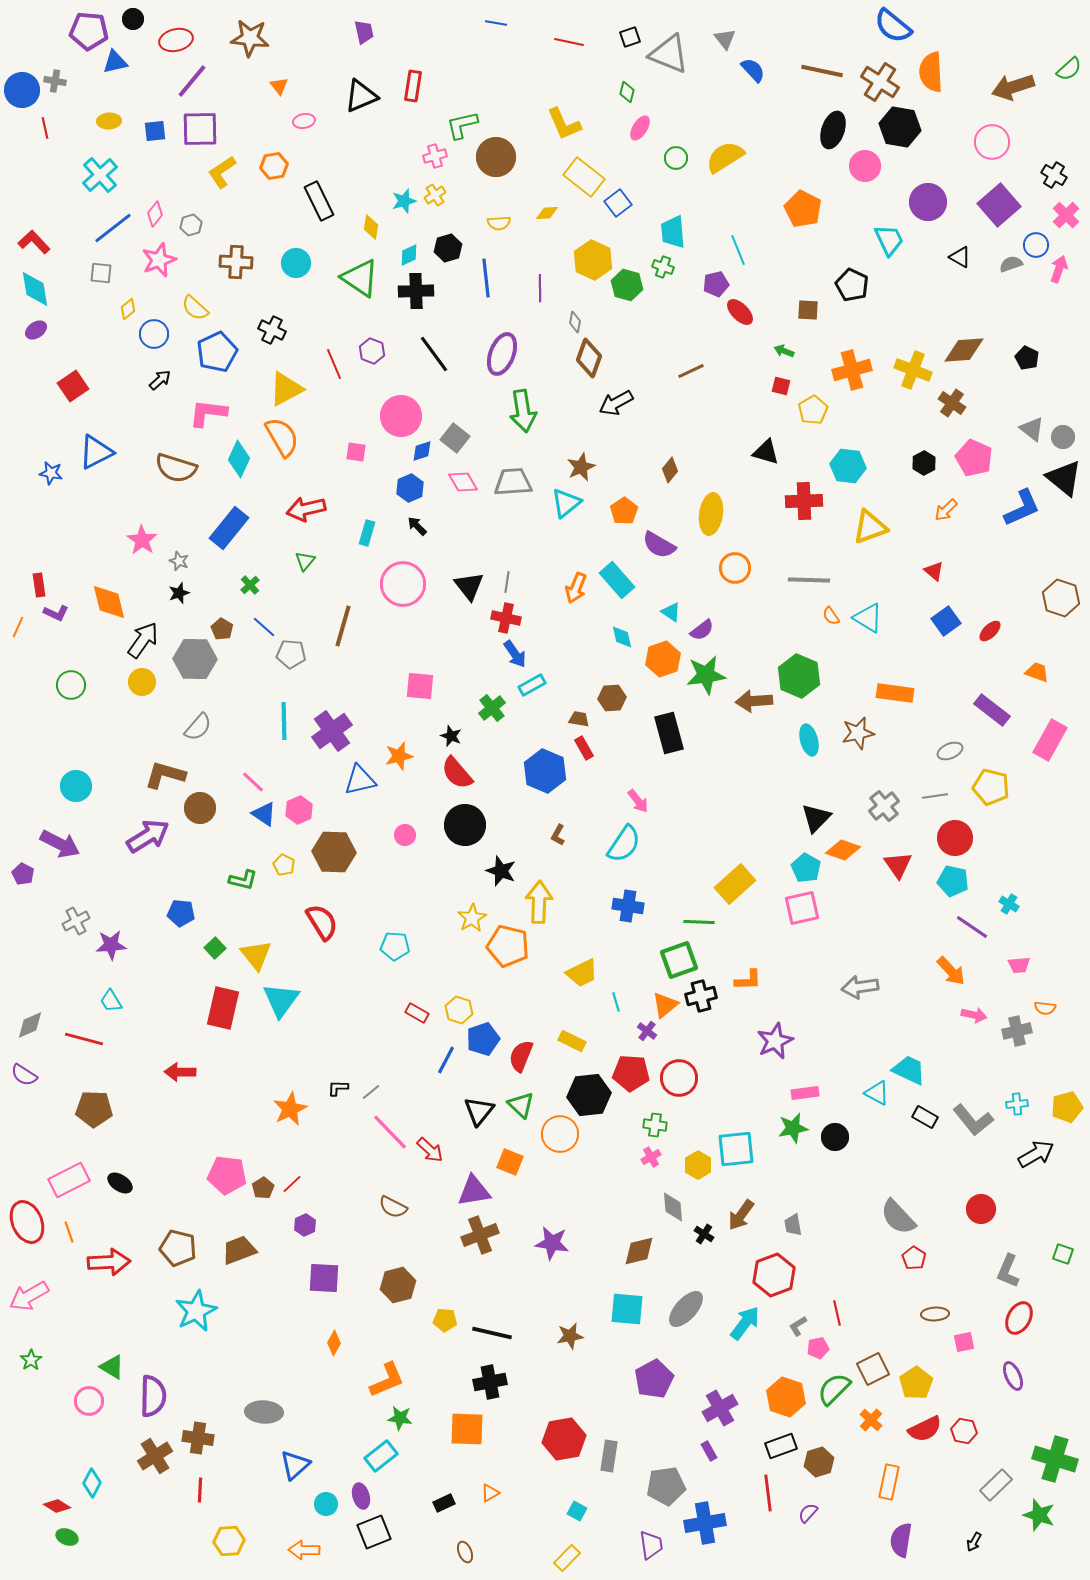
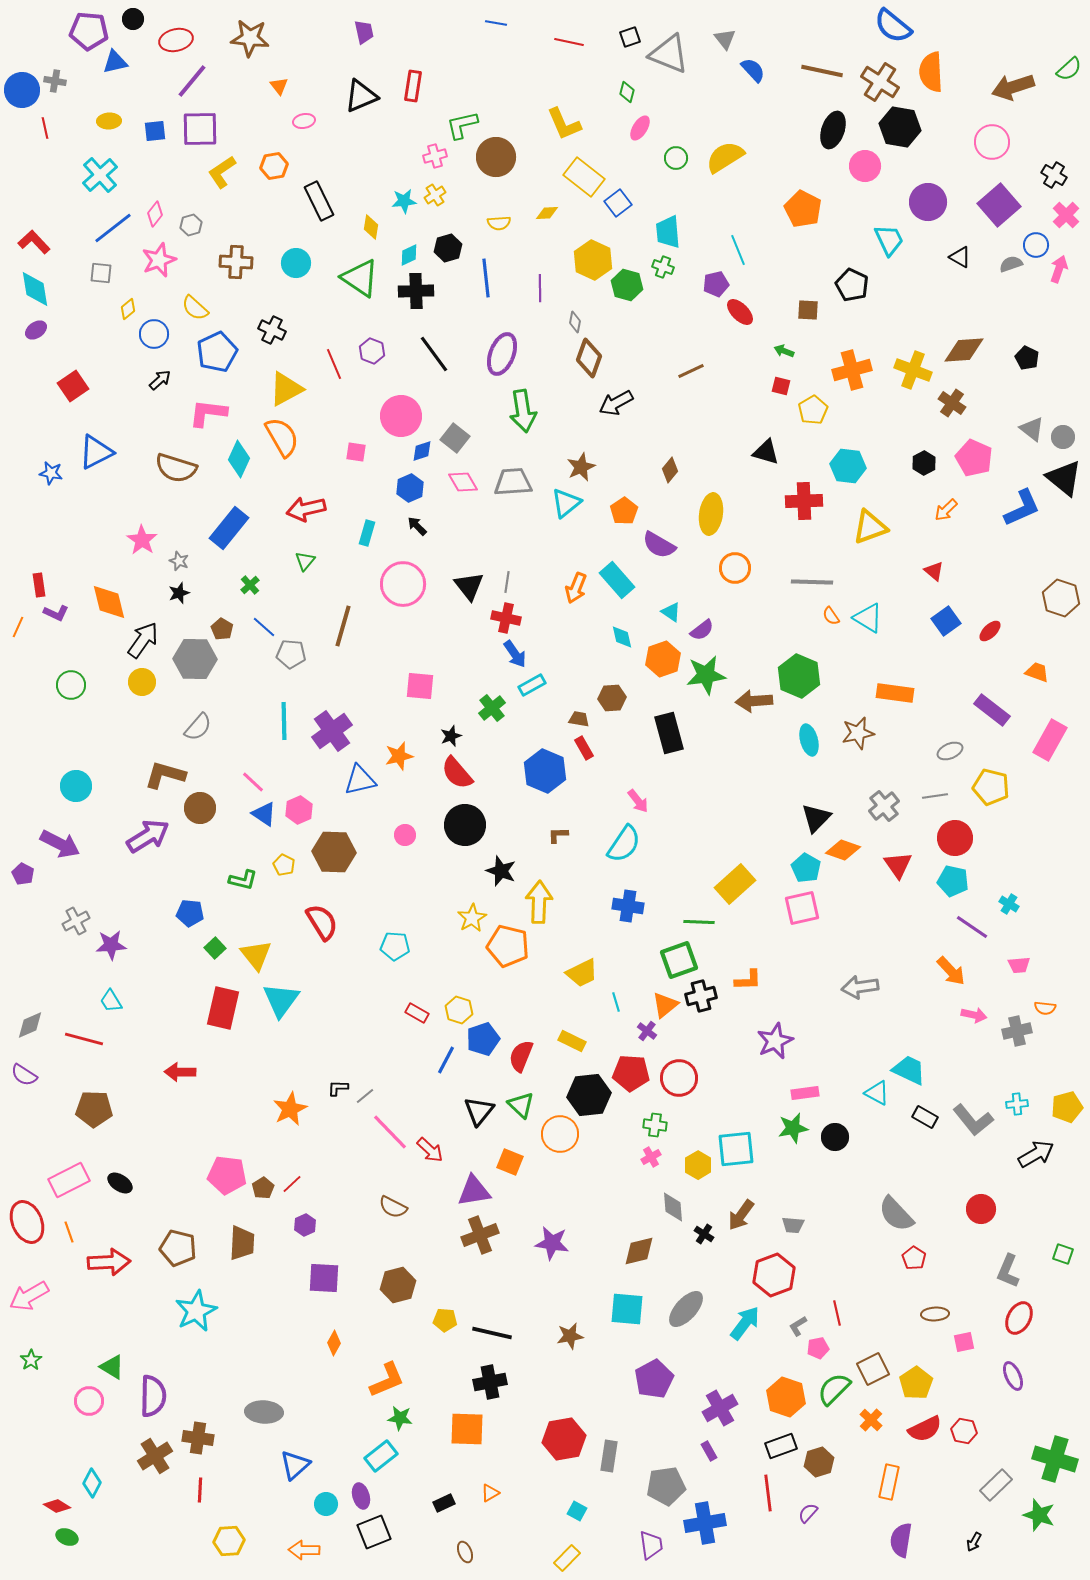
cyan star at (404, 201): rotated 10 degrees clockwise
cyan trapezoid at (673, 232): moved 5 px left
gray line at (809, 580): moved 3 px right, 2 px down
black star at (451, 736): rotated 30 degrees clockwise
brown L-shape at (558, 835): rotated 60 degrees clockwise
blue pentagon at (181, 913): moved 9 px right
gray line at (371, 1092): moved 6 px left, 4 px down
gray semicircle at (898, 1217): moved 2 px left, 3 px up
gray trapezoid at (793, 1225): rotated 75 degrees counterclockwise
brown trapezoid at (239, 1250): moved 3 px right, 7 px up; rotated 114 degrees clockwise
